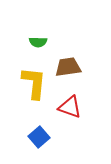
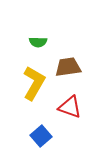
yellow L-shape: rotated 24 degrees clockwise
blue square: moved 2 px right, 1 px up
